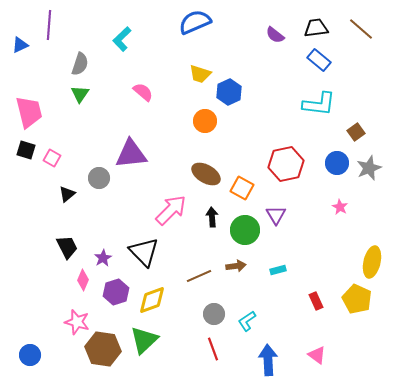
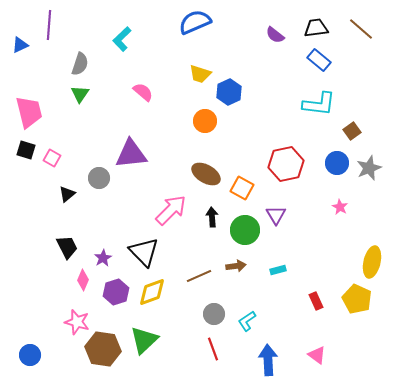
brown square at (356, 132): moved 4 px left, 1 px up
yellow diamond at (152, 300): moved 8 px up
